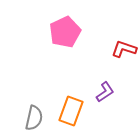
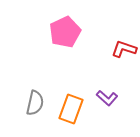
purple L-shape: moved 2 px right, 6 px down; rotated 75 degrees clockwise
orange rectangle: moved 2 px up
gray semicircle: moved 1 px right, 15 px up
